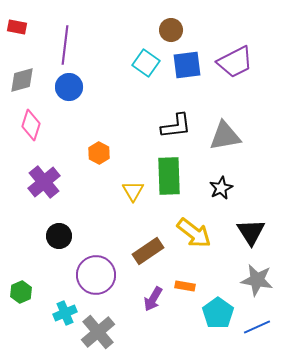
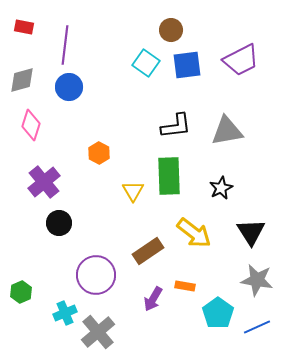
red rectangle: moved 7 px right
purple trapezoid: moved 6 px right, 2 px up
gray triangle: moved 2 px right, 5 px up
black circle: moved 13 px up
